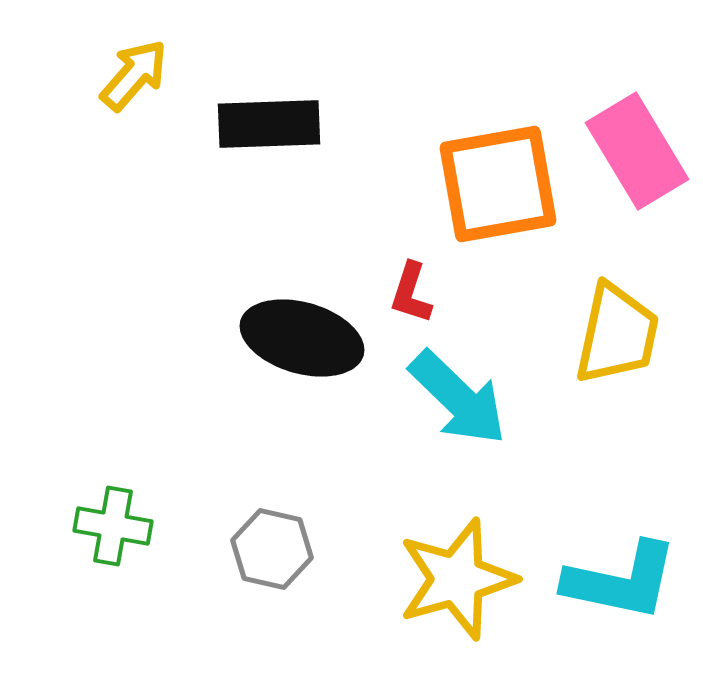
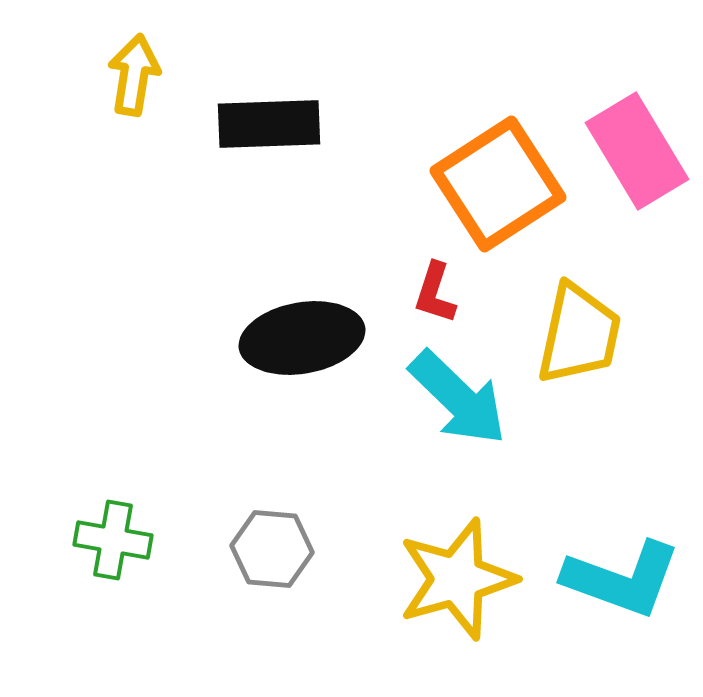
yellow arrow: rotated 32 degrees counterclockwise
orange square: rotated 23 degrees counterclockwise
red L-shape: moved 24 px right
yellow trapezoid: moved 38 px left
black ellipse: rotated 26 degrees counterclockwise
green cross: moved 14 px down
gray hexagon: rotated 8 degrees counterclockwise
cyan L-shape: moved 1 px right, 2 px up; rotated 8 degrees clockwise
